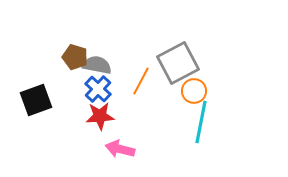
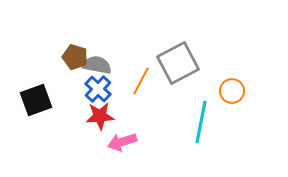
orange circle: moved 38 px right
pink arrow: moved 2 px right, 7 px up; rotated 32 degrees counterclockwise
